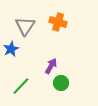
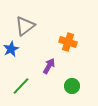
orange cross: moved 10 px right, 20 px down
gray triangle: rotated 20 degrees clockwise
purple arrow: moved 2 px left
green circle: moved 11 px right, 3 px down
